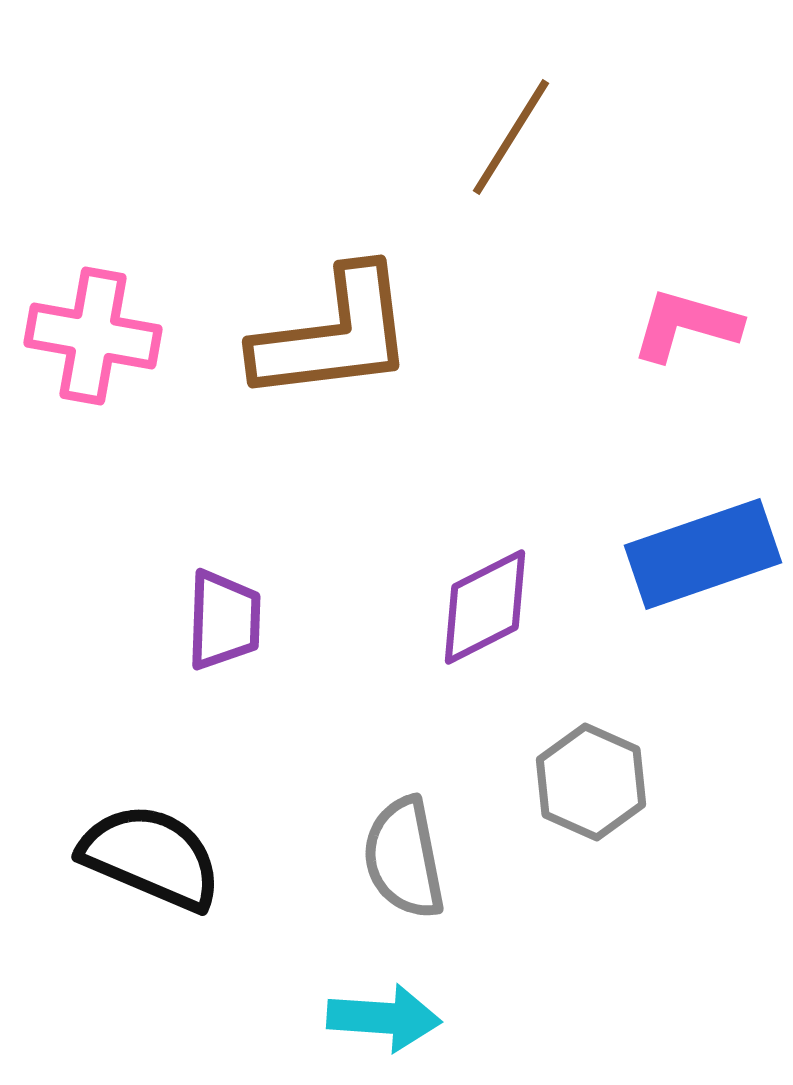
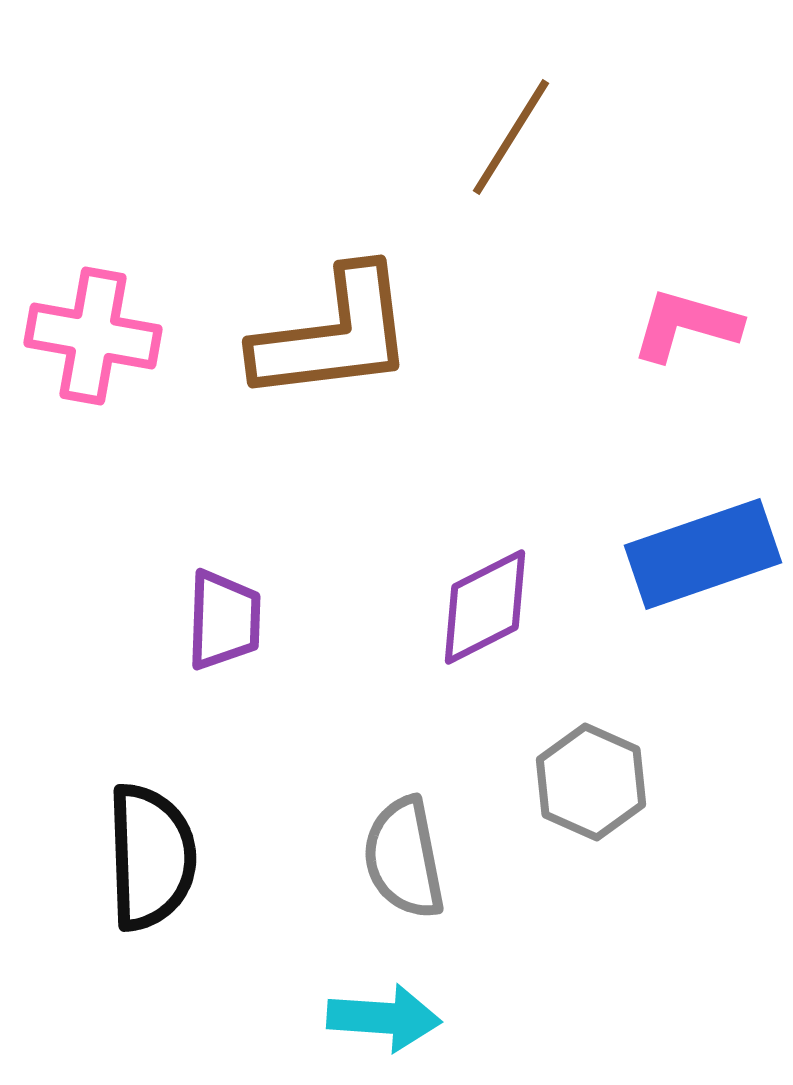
black semicircle: rotated 65 degrees clockwise
